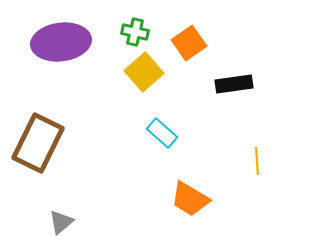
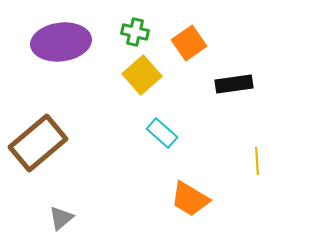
yellow square: moved 2 px left, 3 px down
brown rectangle: rotated 24 degrees clockwise
gray triangle: moved 4 px up
